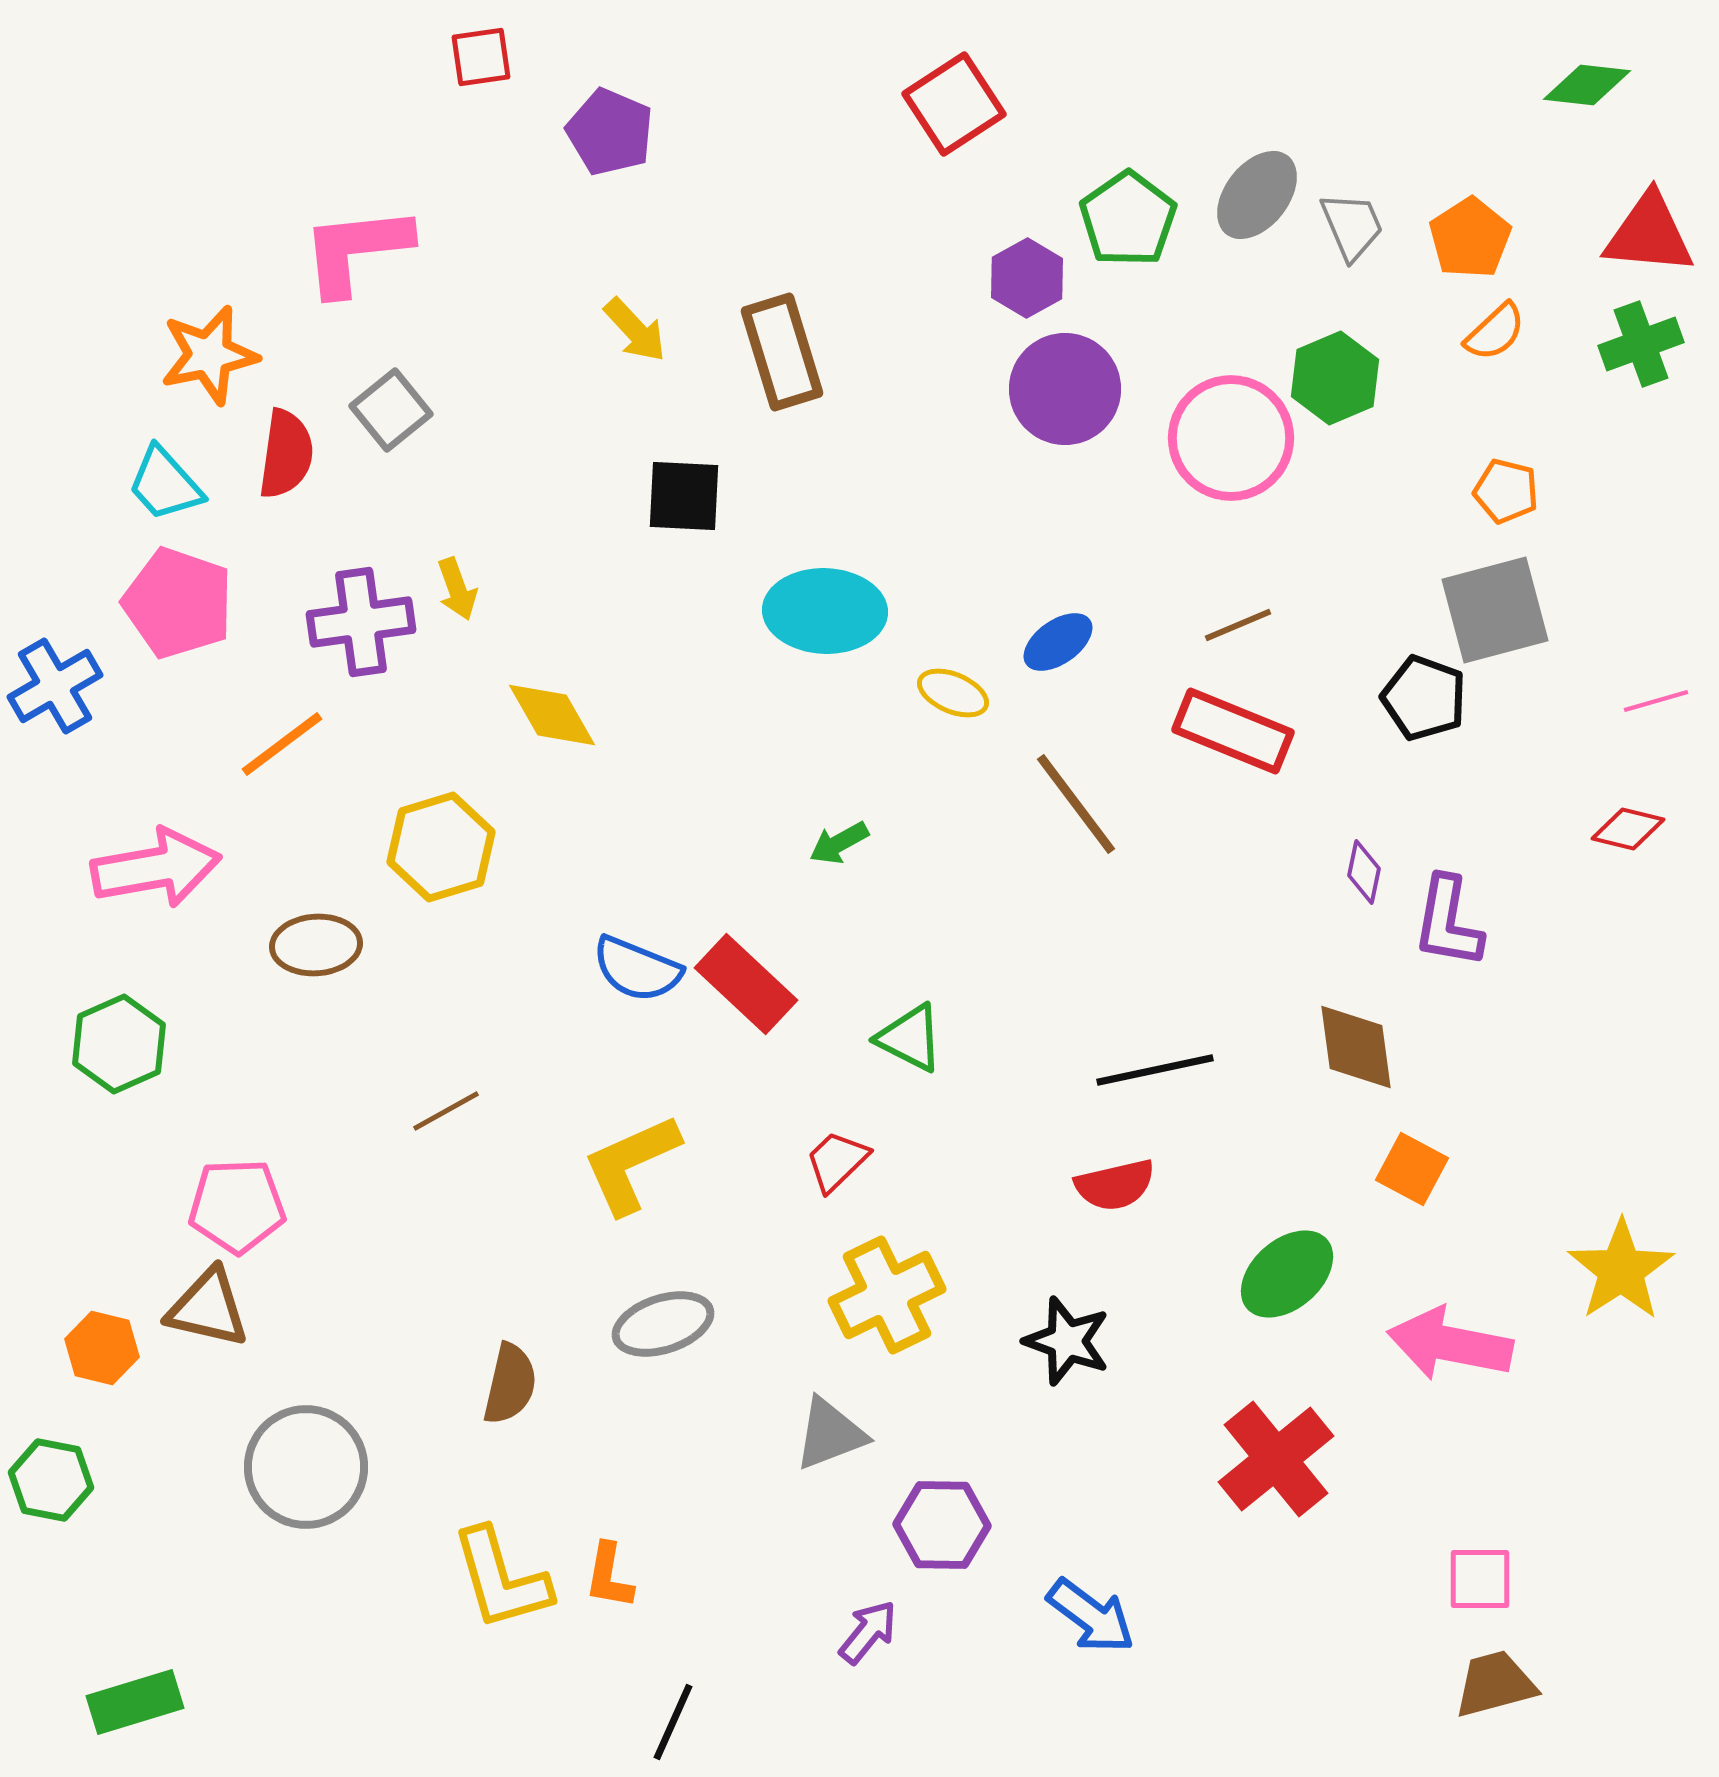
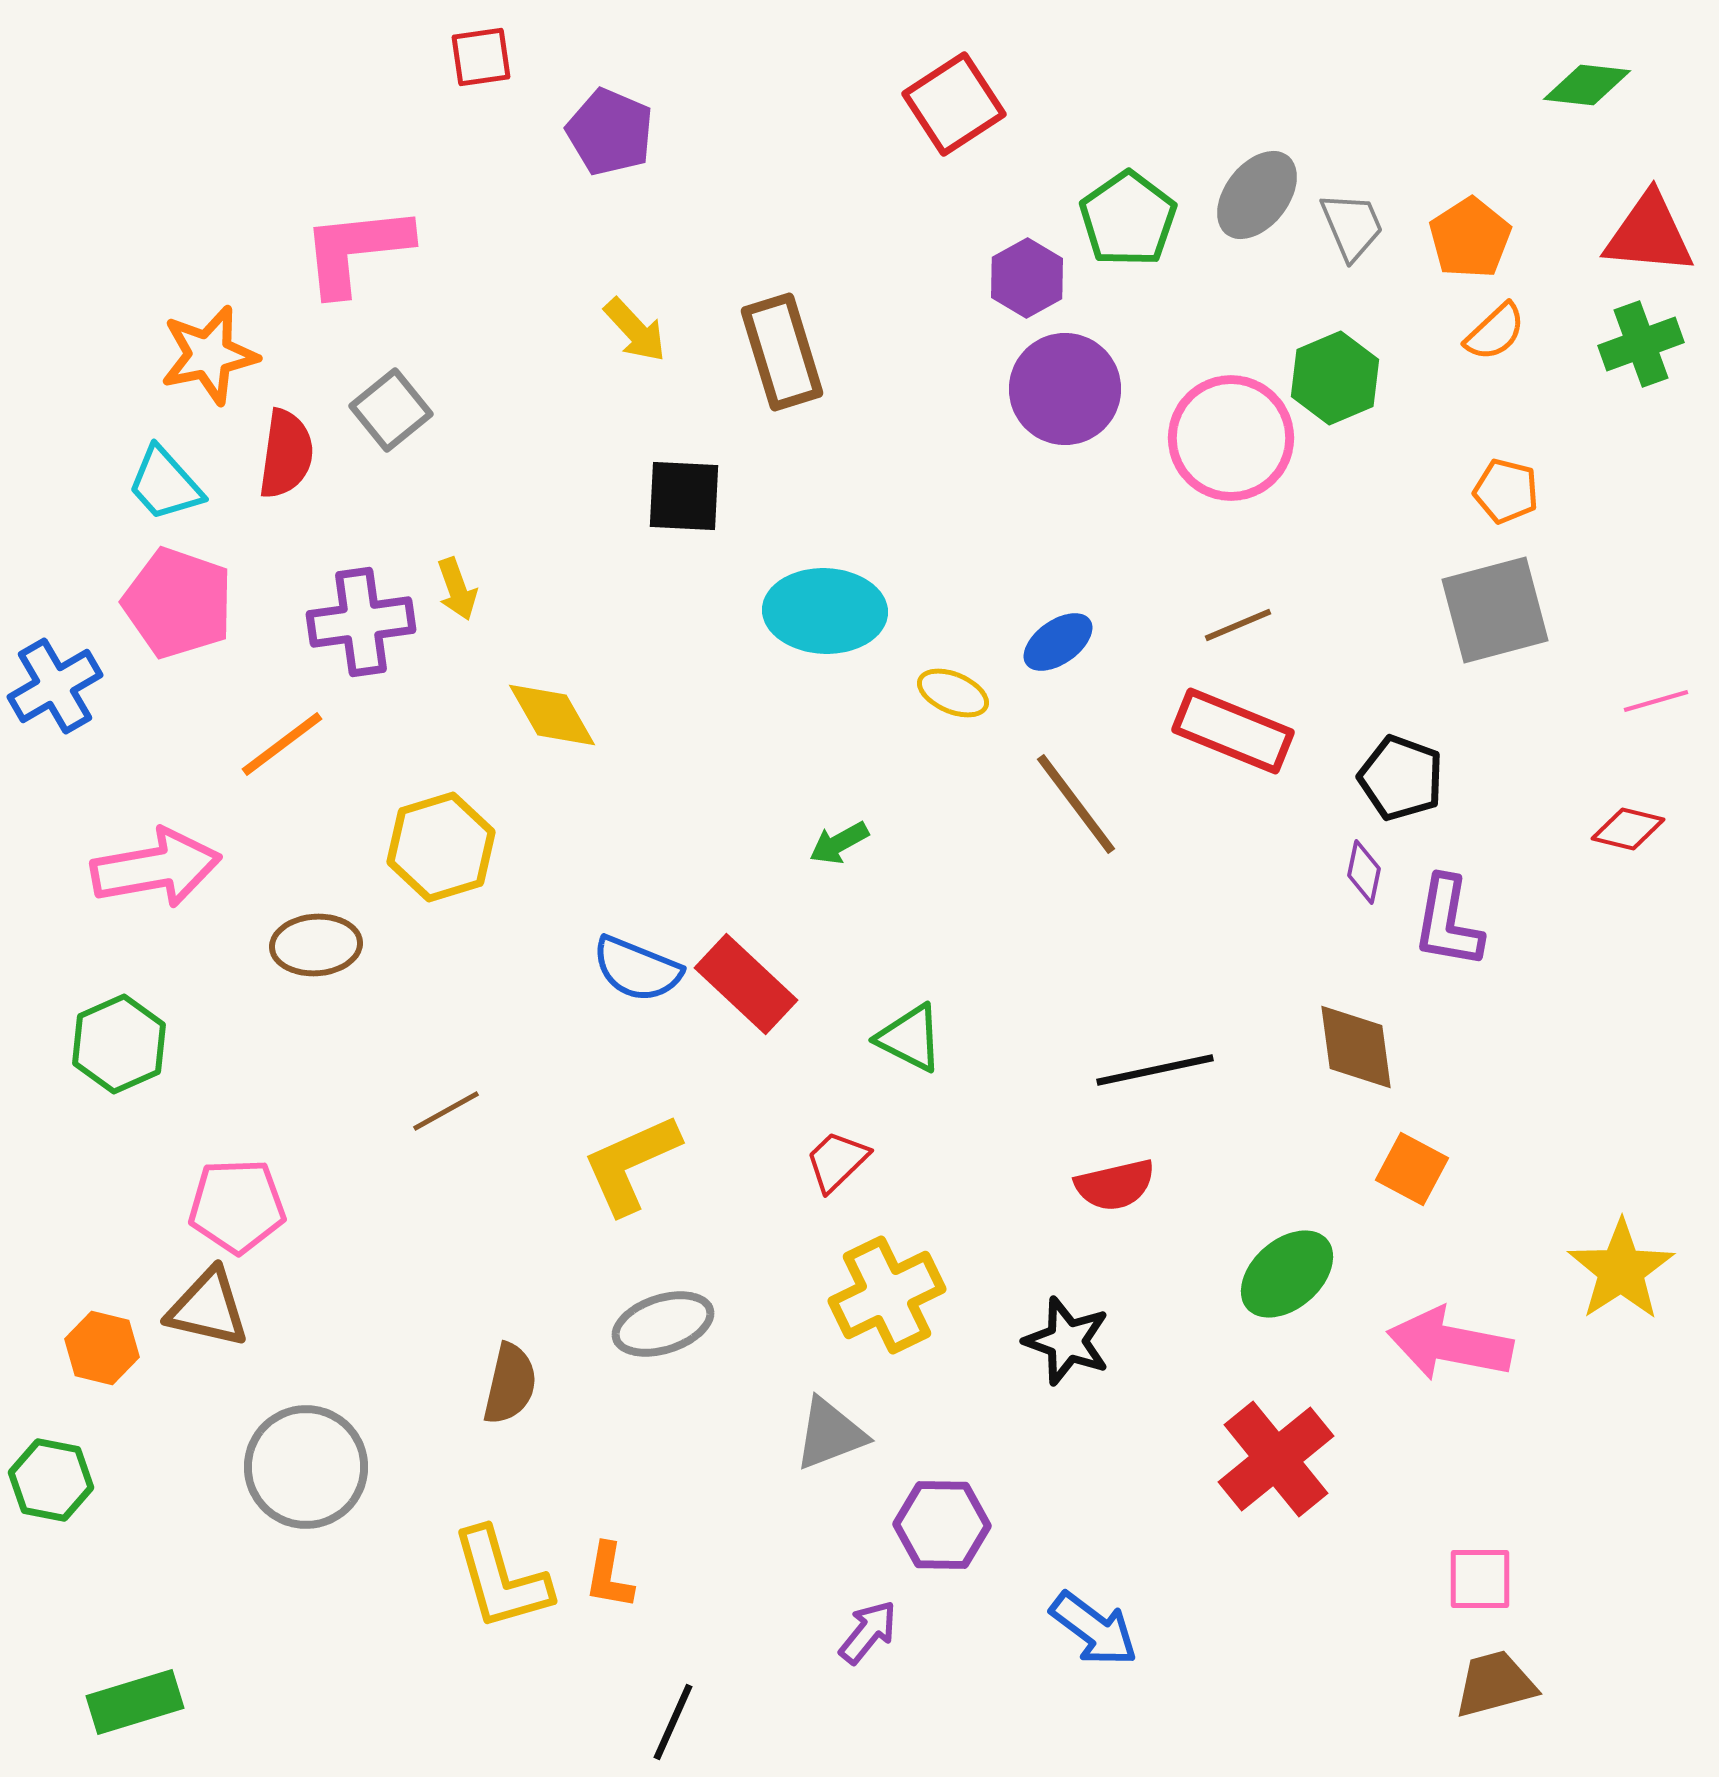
black pentagon at (1424, 698): moved 23 px left, 80 px down
blue arrow at (1091, 1616): moved 3 px right, 13 px down
